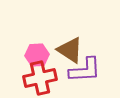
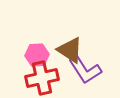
purple L-shape: rotated 60 degrees clockwise
red cross: moved 2 px right
